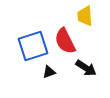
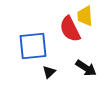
red semicircle: moved 5 px right, 12 px up
blue square: rotated 12 degrees clockwise
black triangle: rotated 24 degrees counterclockwise
